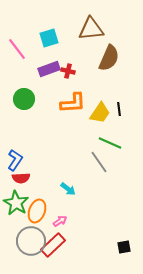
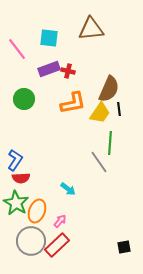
cyan square: rotated 24 degrees clockwise
brown semicircle: moved 31 px down
orange L-shape: rotated 8 degrees counterclockwise
green line: rotated 70 degrees clockwise
pink arrow: rotated 16 degrees counterclockwise
red rectangle: moved 4 px right
